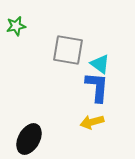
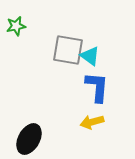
cyan triangle: moved 10 px left, 8 px up
